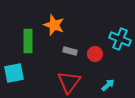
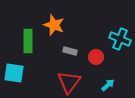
red circle: moved 1 px right, 3 px down
cyan square: rotated 20 degrees clockwise
